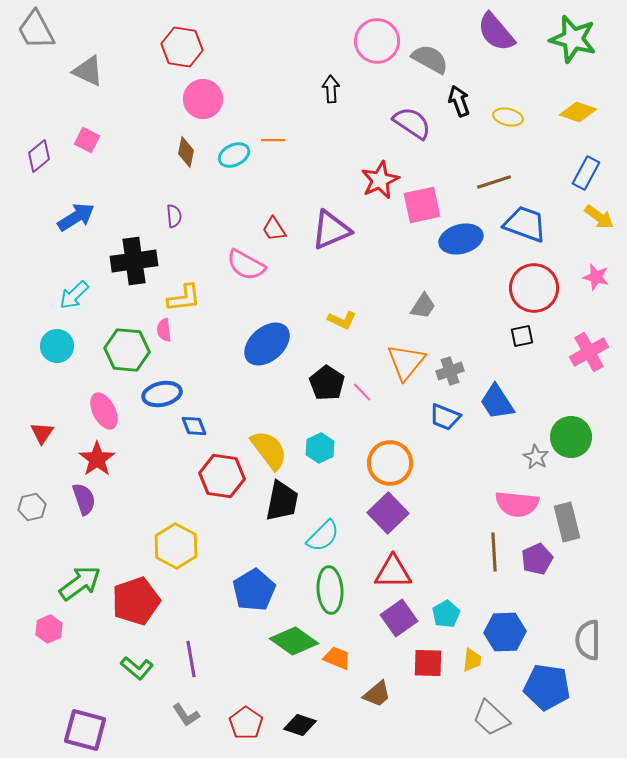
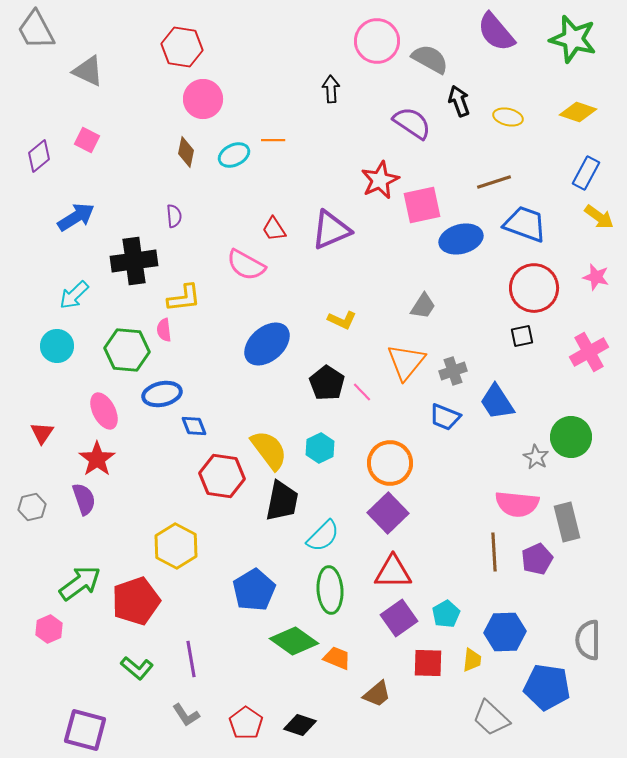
gray cross at (450, 371): moved 3 px right
